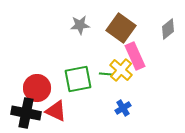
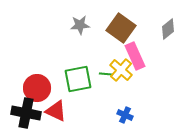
blue cross: moved 2 px right, 7 px down; rotated 35 degrees counterclockwise
